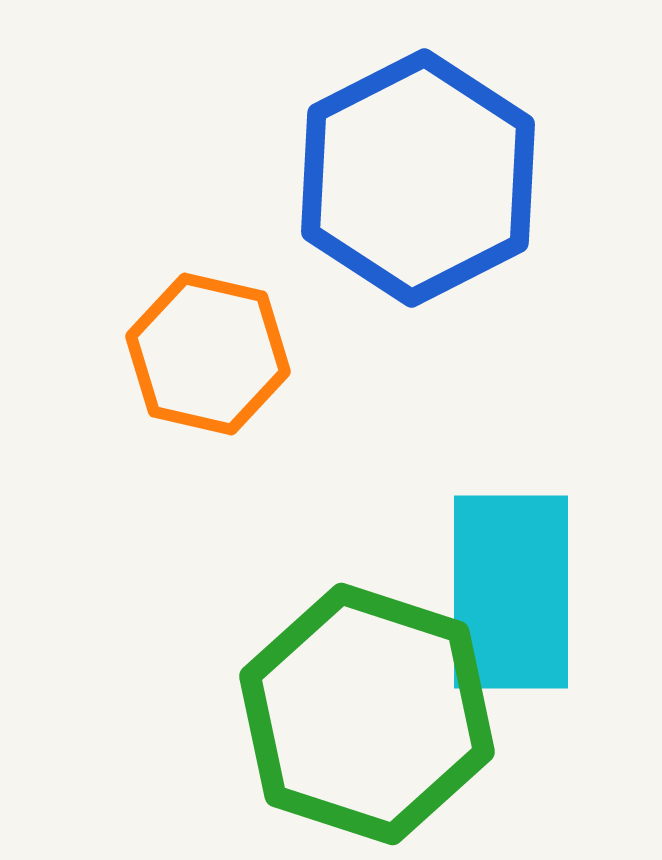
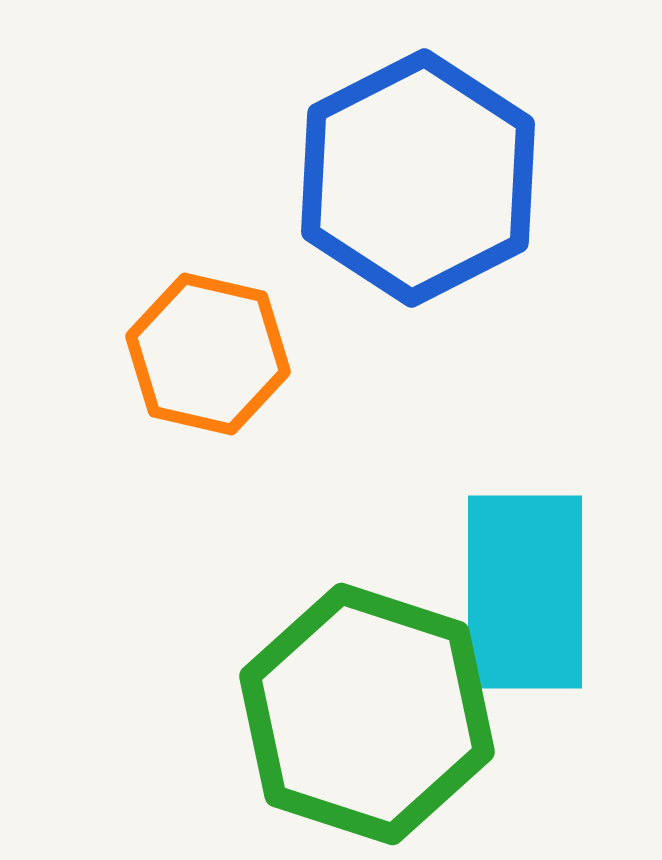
cyan rectangle: moved 14 px right
